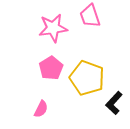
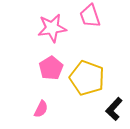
pink star: moved 1 px left
black L-shape: moved 6 px down
